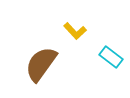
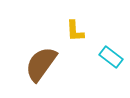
yellow L-shape: rotated 40 degrees clockwise
